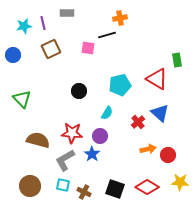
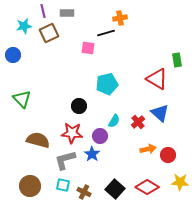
purple line: moved 12 px up
black line: moved 1 px left, 2 px up
brown square: moved 2 px left, 16 px up
cyan pentagon: moved 13 px left, 1 px up
black circle: moved 15 px down
cyan semicircle: moved 7 px right, 8 px down
gray L-shape: rotated 15 degrees clockwise
black square: rotated 24 degrees clockwise
